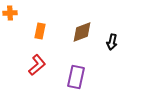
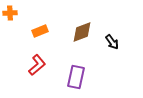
orange rectangle: rotated 56 degrees clockwise
black arrow: rotated 49 degrees counterclockwise
